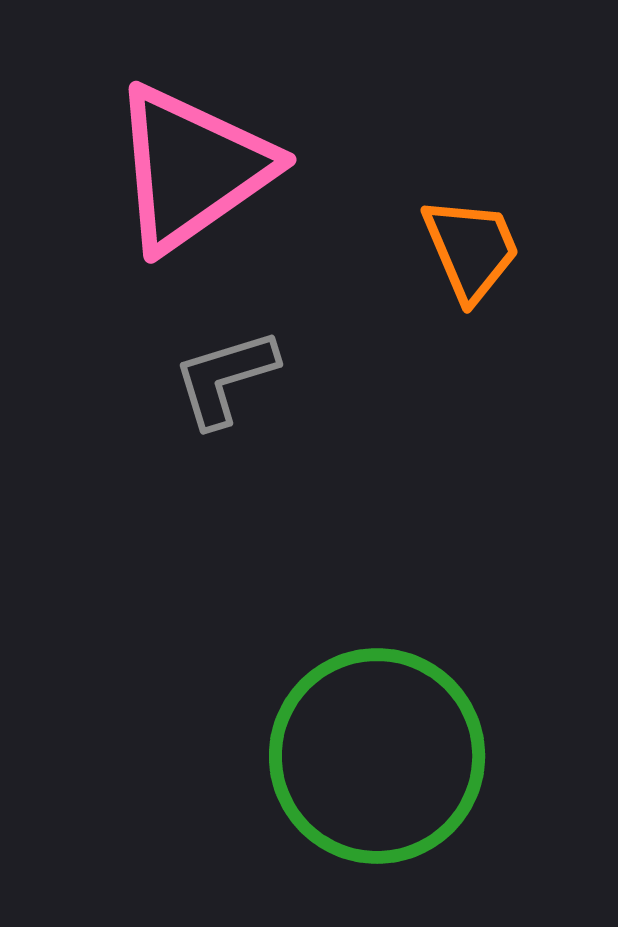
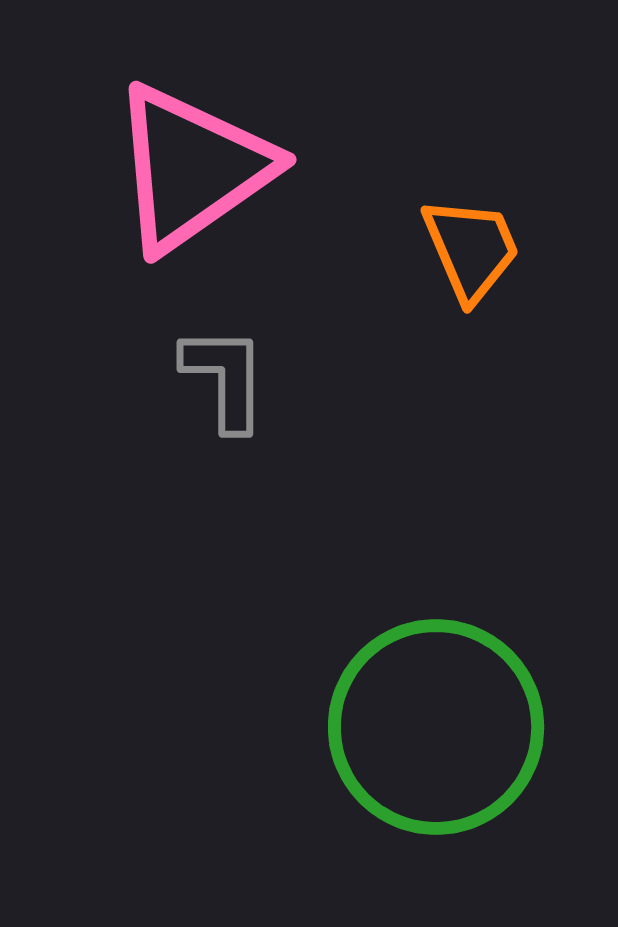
gray L-shape: rotated 107 degrees clockwise
green circle: moved 59 px right, 29 px up
